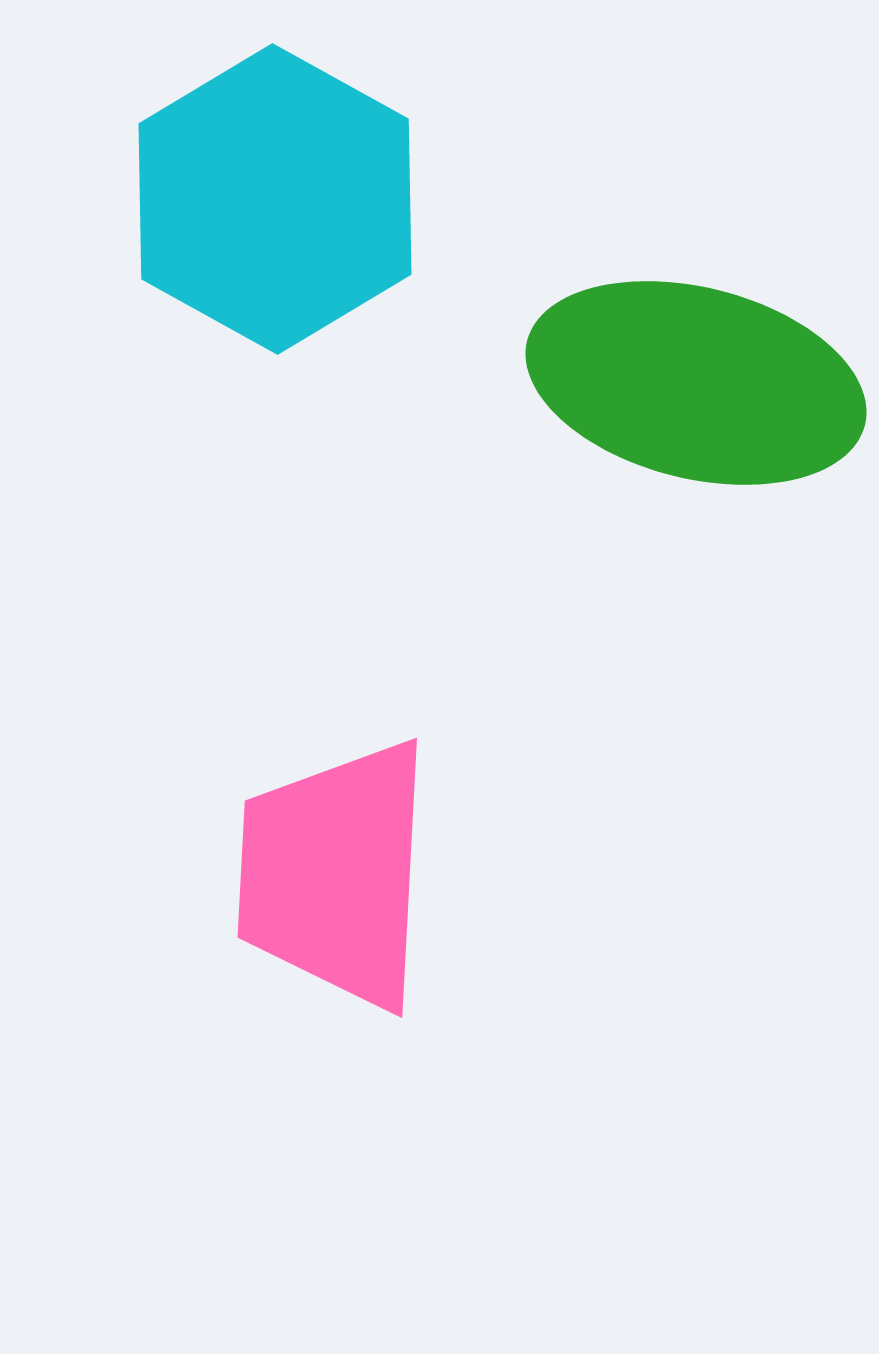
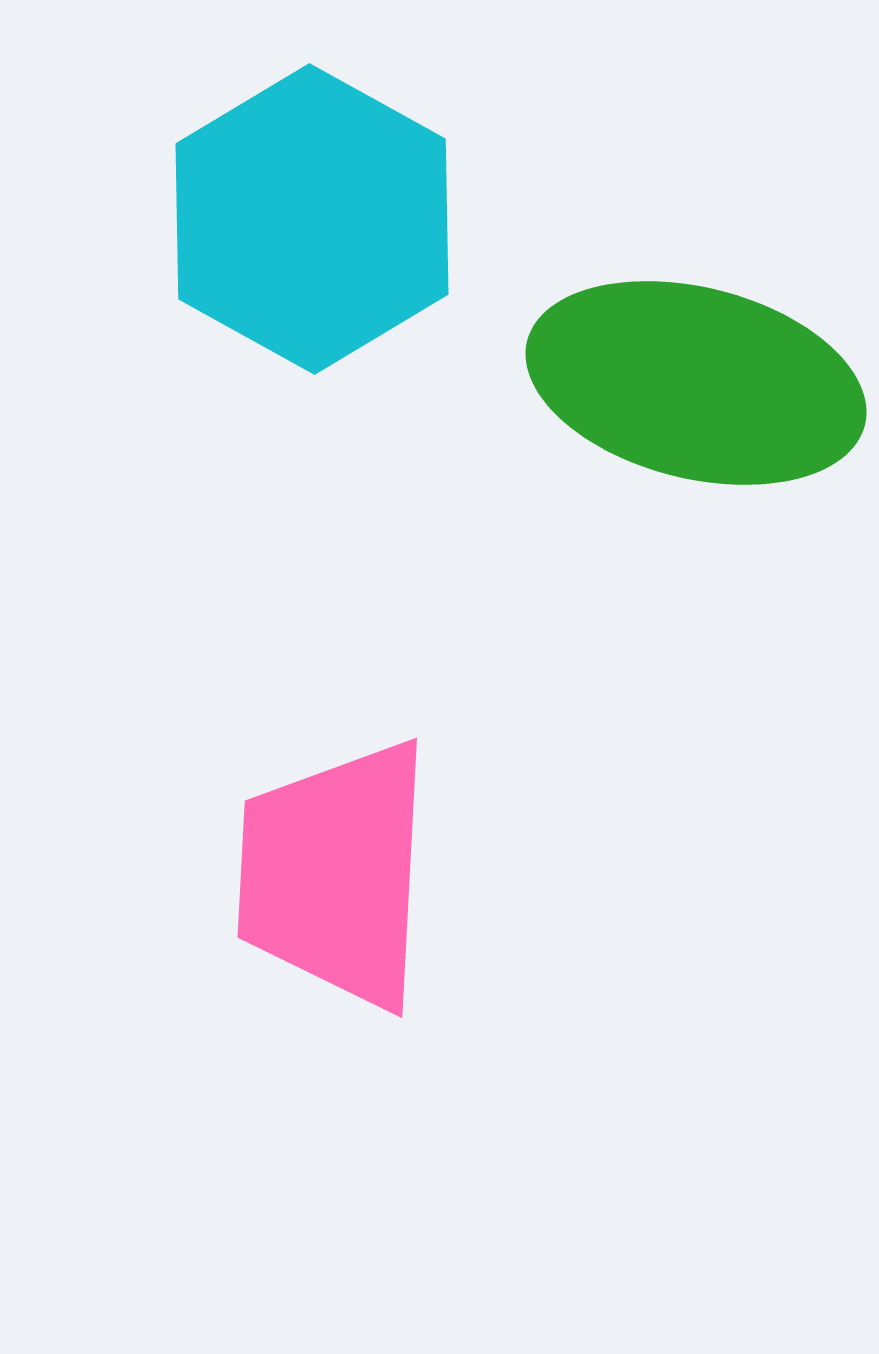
cyan hexagon: moved 37 px right, 20 px down
